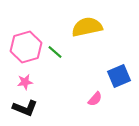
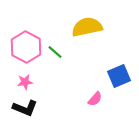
pink hexagon: rotated 16 degrees counterclockwise
